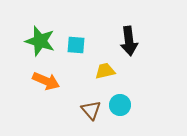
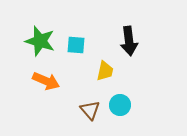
yellow trapezoid: rotated 115 degrees clockwise
brown triangle: moved 1 px left
